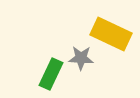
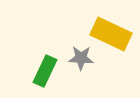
green rectangle: moved 6 px left, 3 px up
